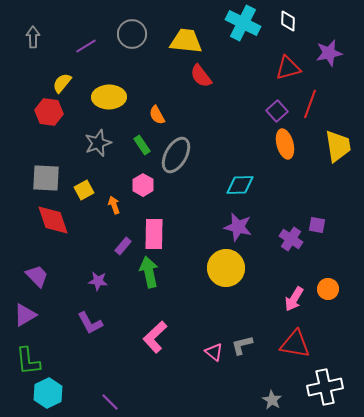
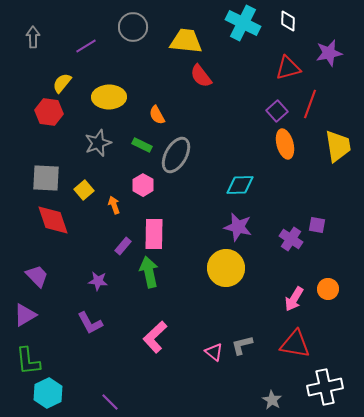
gray circle at (132, 34): moved 1 px right, 7 px up
green rectangle at (142, 145): rotated 30 degrees counterclockwise
yellow square at (84, 190): rotated 12 degrees counterclockwise
